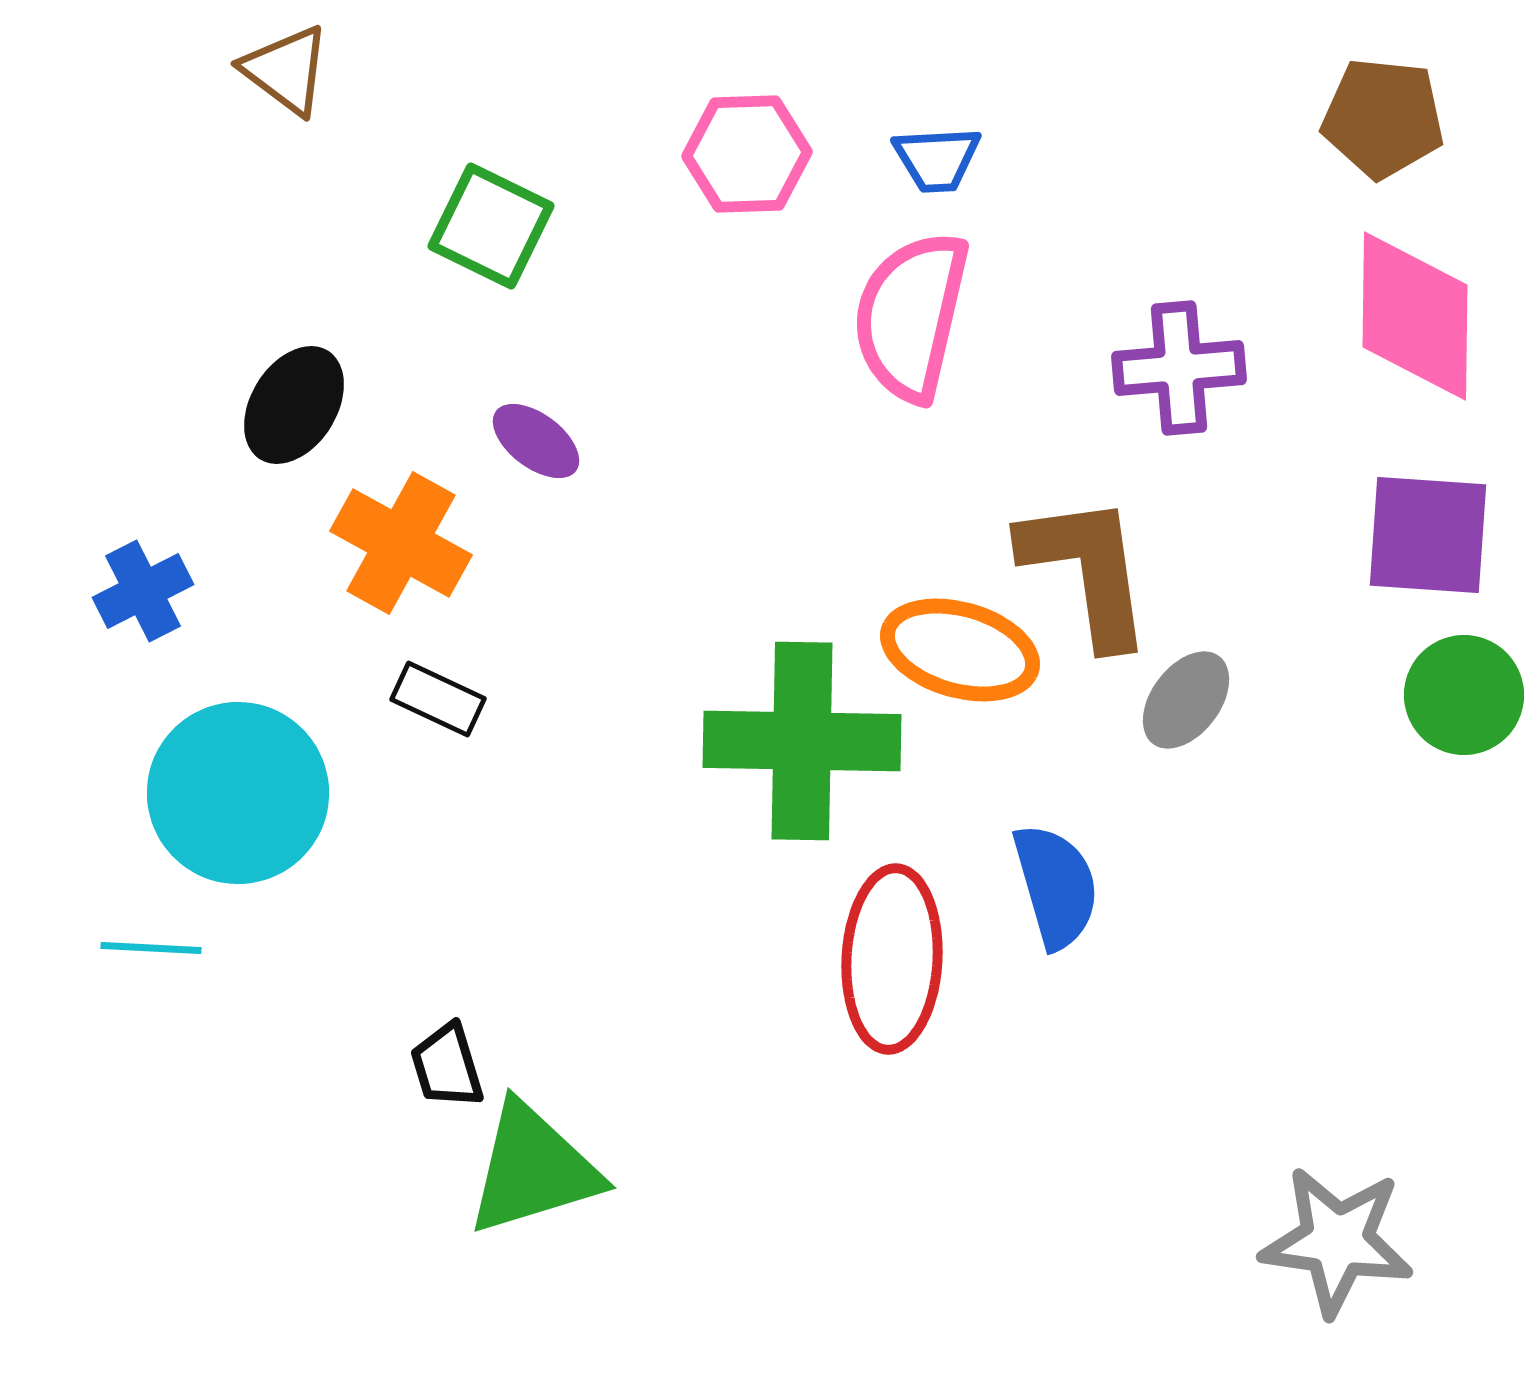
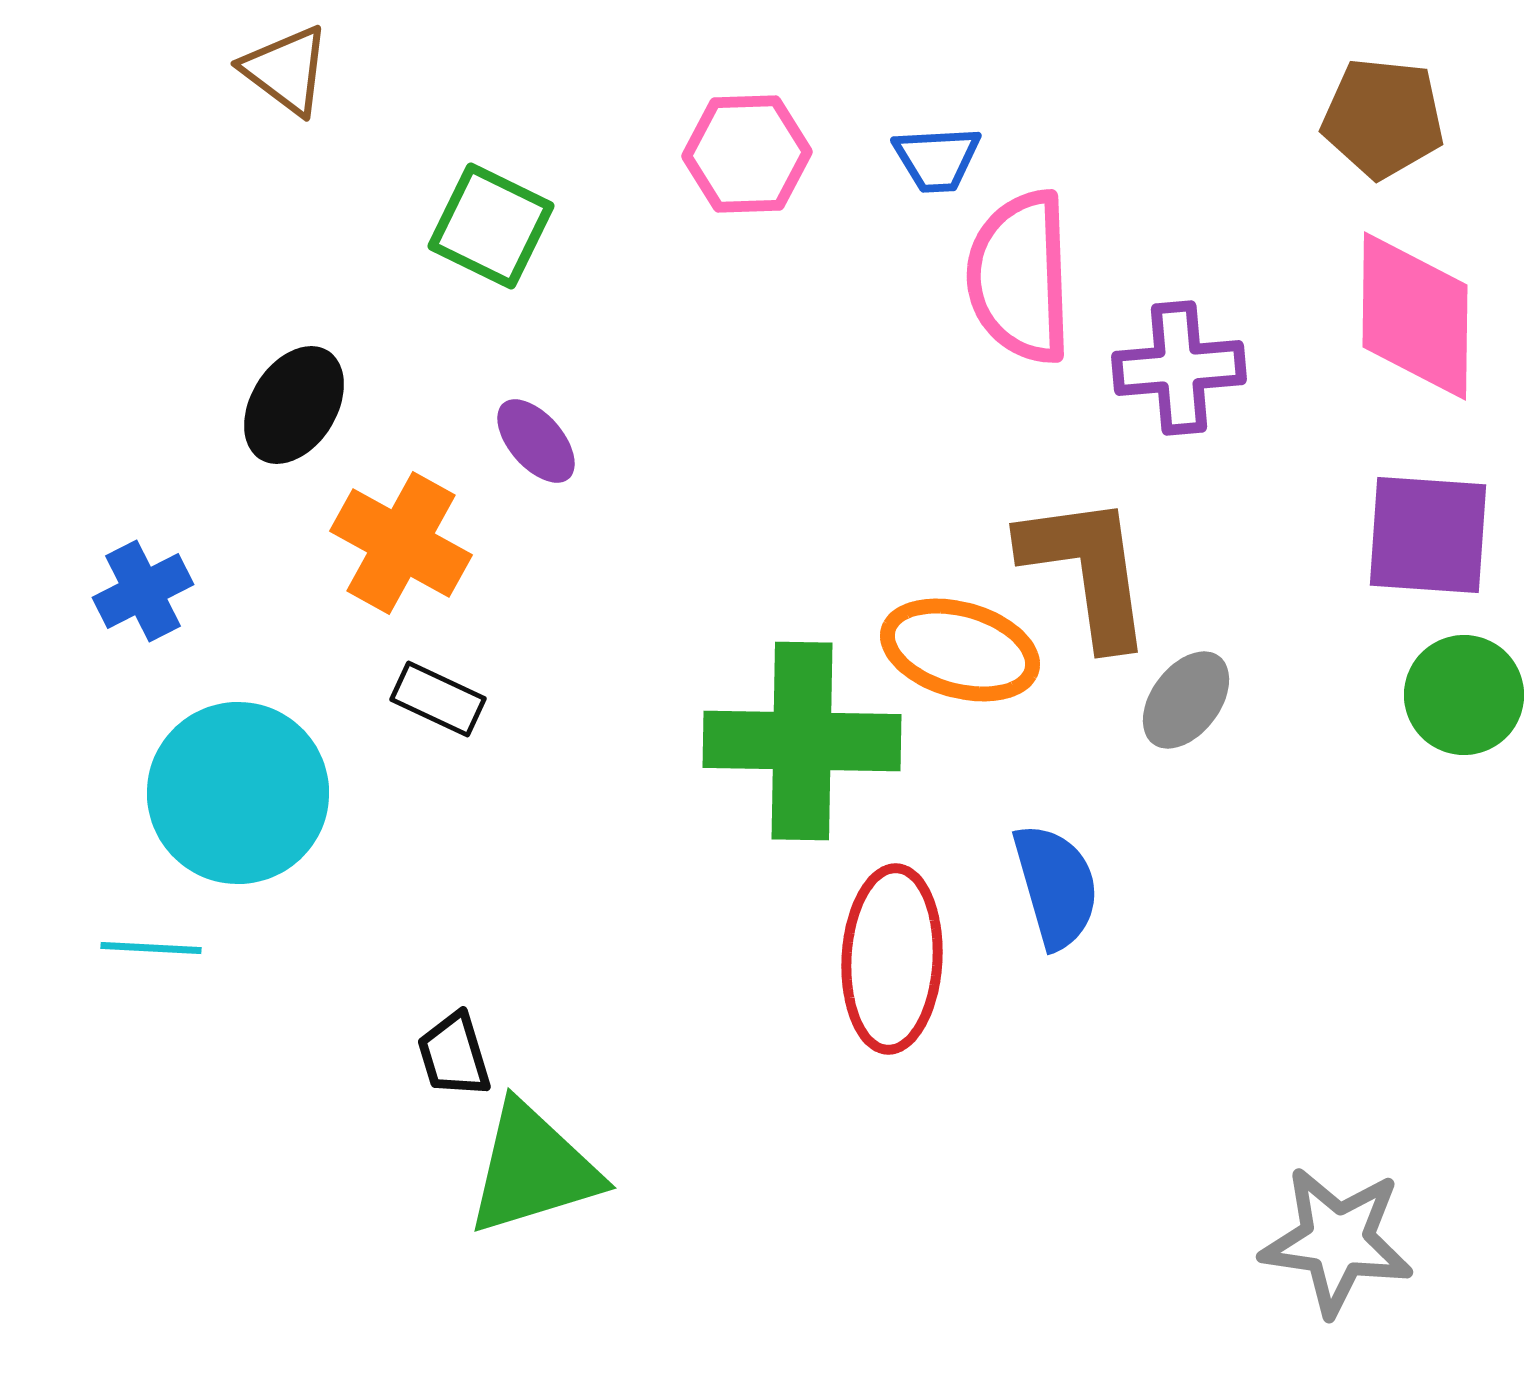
pink semicircle: moved 109 px right, 39 px up; rotated 15 degrees counterclockwise
purple ellipse: rotated 12 degrees clockwise
black trapezoid: moved 7 px right, 11 px up
